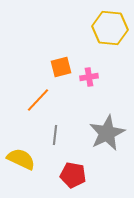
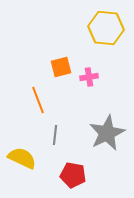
yellow hexagon: moved 4 px left
orange line: rotated 64 degrees counterclockwise
yellow semicircle: moved 1 px right, 1 px up
